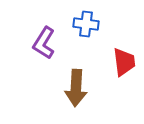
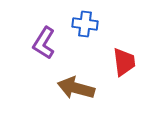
blue cross: moved 1 px left
brown arrow: rotated 102 degrees clockwise
